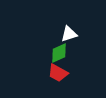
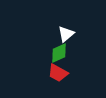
white triangle: moved 3 px left; rotated 24 degrees counterclockwise
